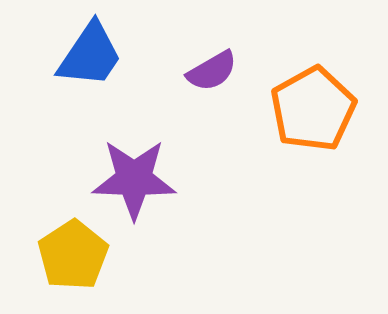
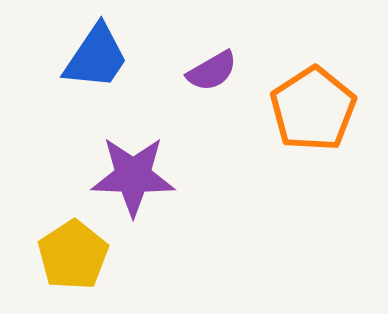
blue trapezoid: moved 6 px right, 2 px down
orange pentagon: rotated 4 degrees counterclockwise
purple star: moved 1 px left, 3 px up
